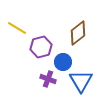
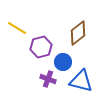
blue triangle: rotated 45 degrees counterclockwise
